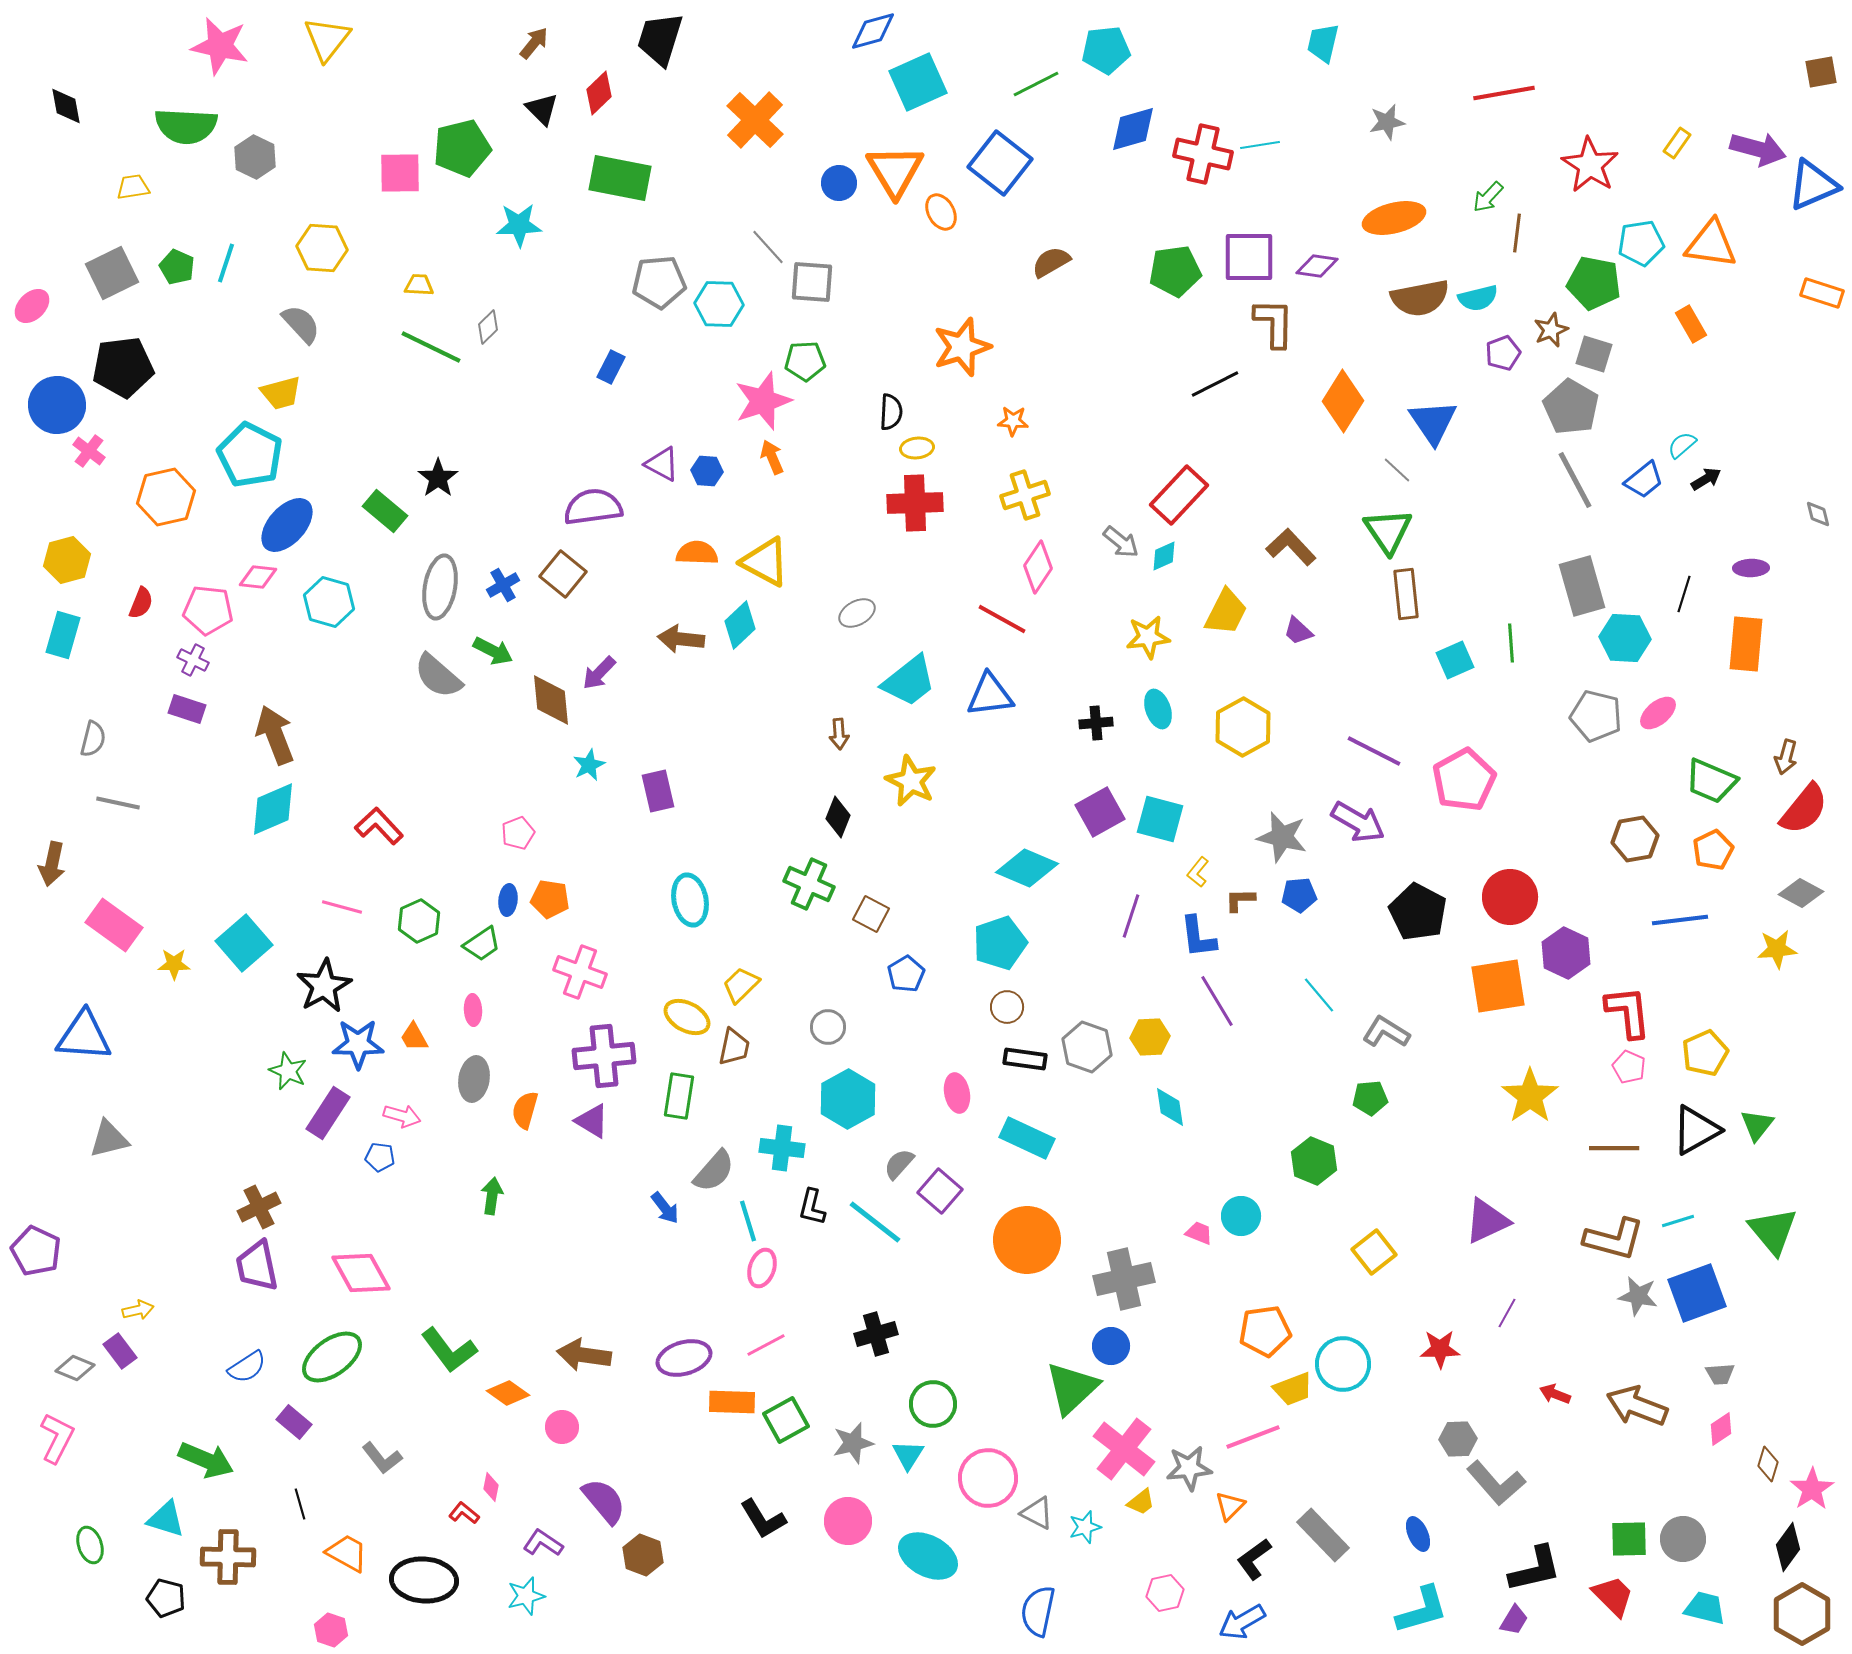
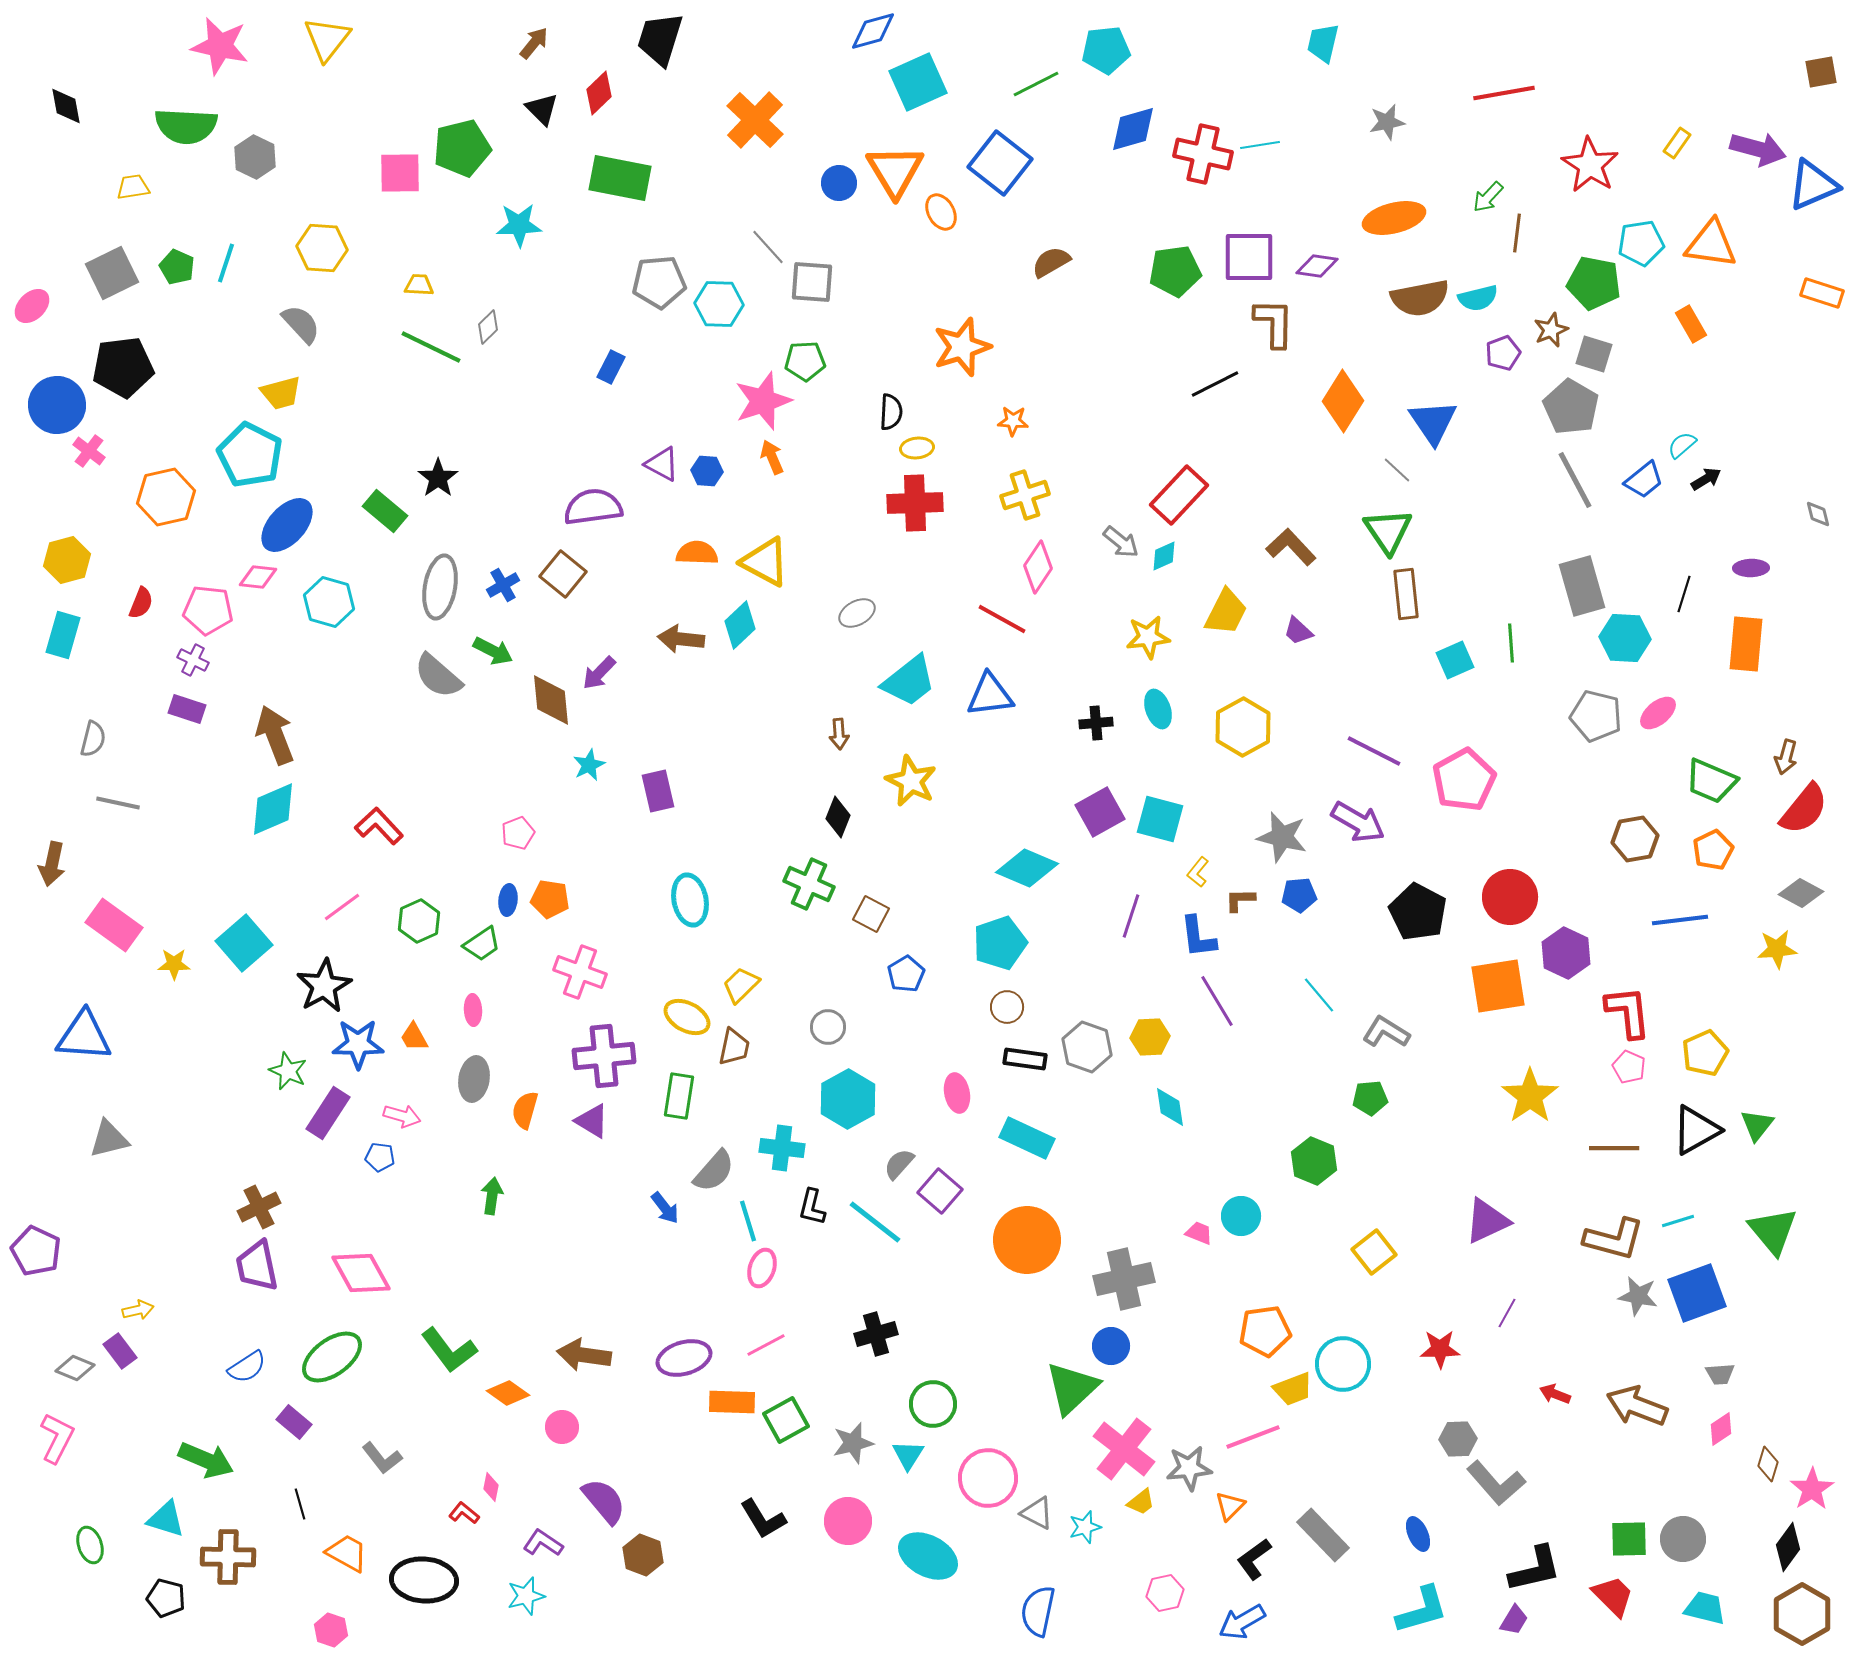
pink line at (342, 907): rotated 51 degrees counterclockwise
